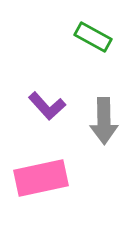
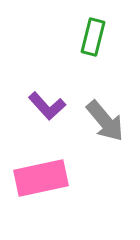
green rectangle: rotated 75 degrees clockwise
gray arrow: moved 1 px right; rotated 39 degrees counterclockwise
